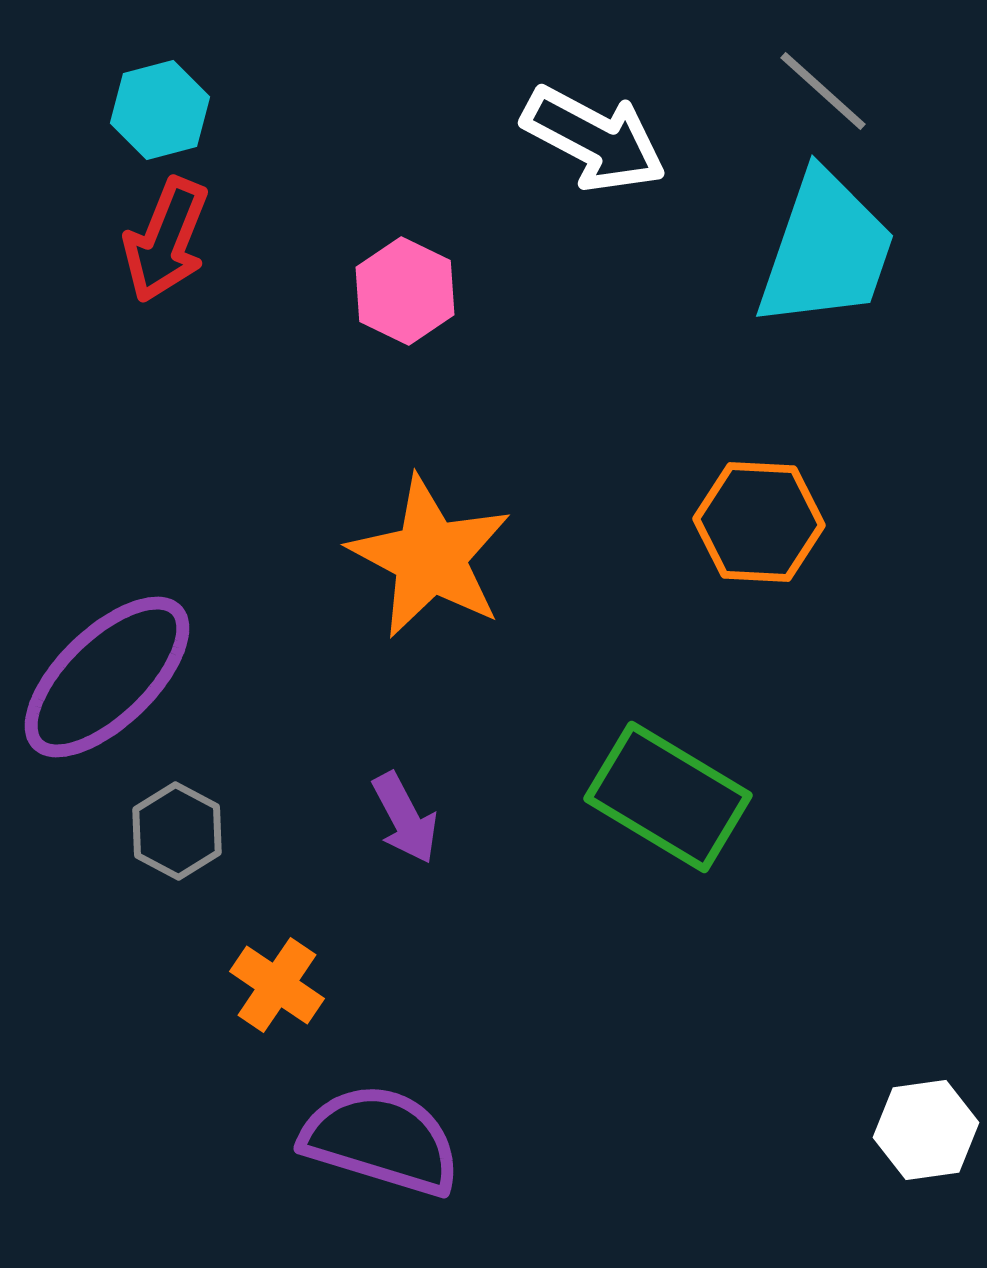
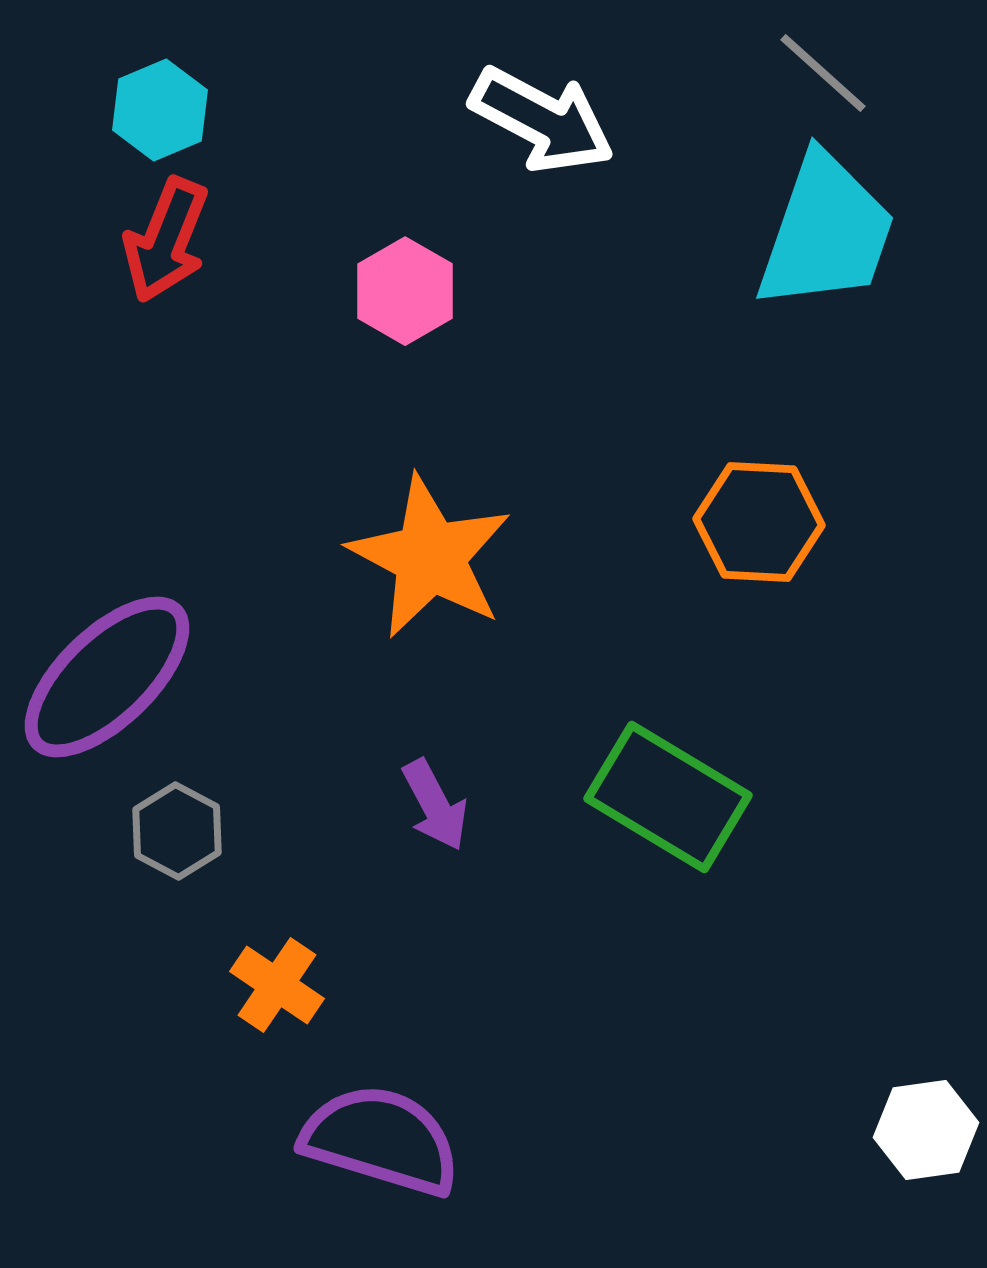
gray line: moved 18 px up
cyan hexagon: rotated 8 degrees counterclockwise
white arrow: moved 52 px left, 19 px up
cyan trapezoid: moved 18 px up
pink hexagon: rotated 4 degrees clockwise
purple arrow: moved 30 px right, 13 px up
